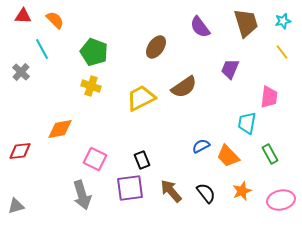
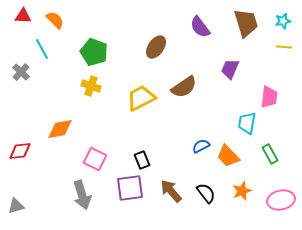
yellow line: moved 2 px right, 5 px up; rotated 49 degrees counterclockwise
